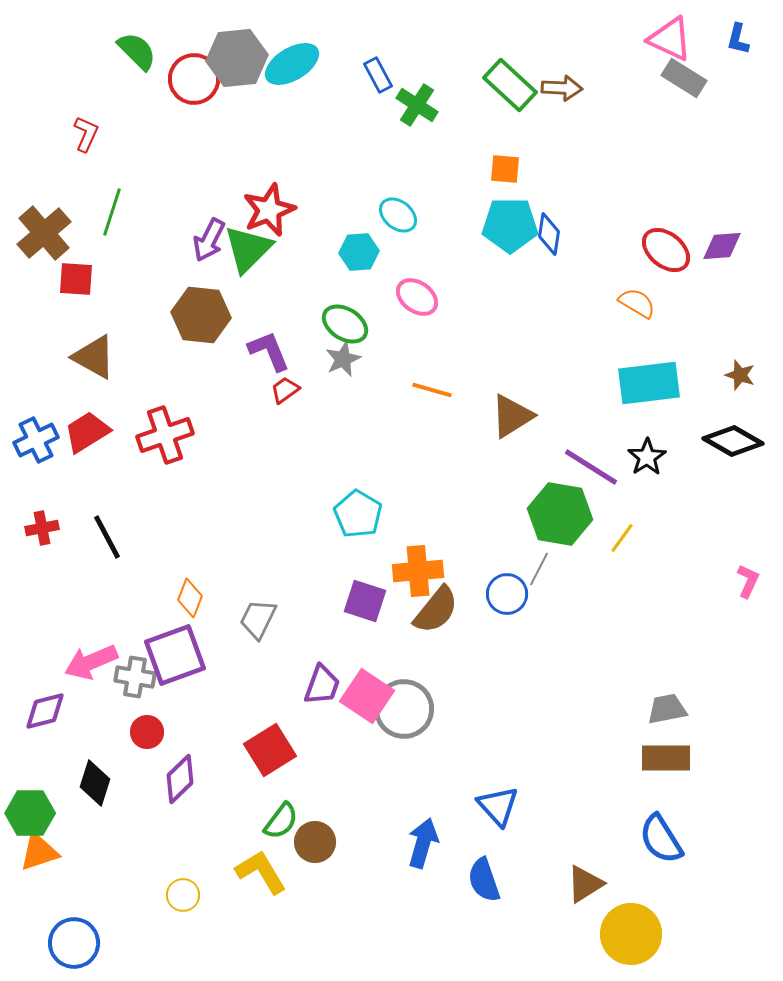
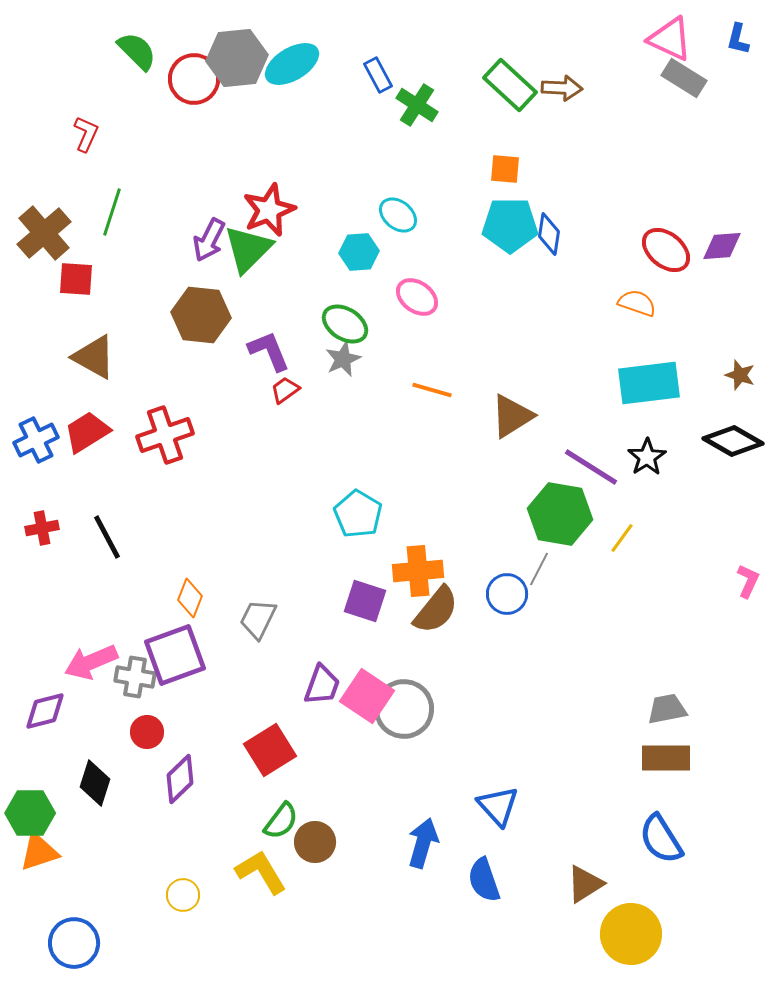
orange semicircle at (637, 303): rotated 12 degrees counterclockwise
